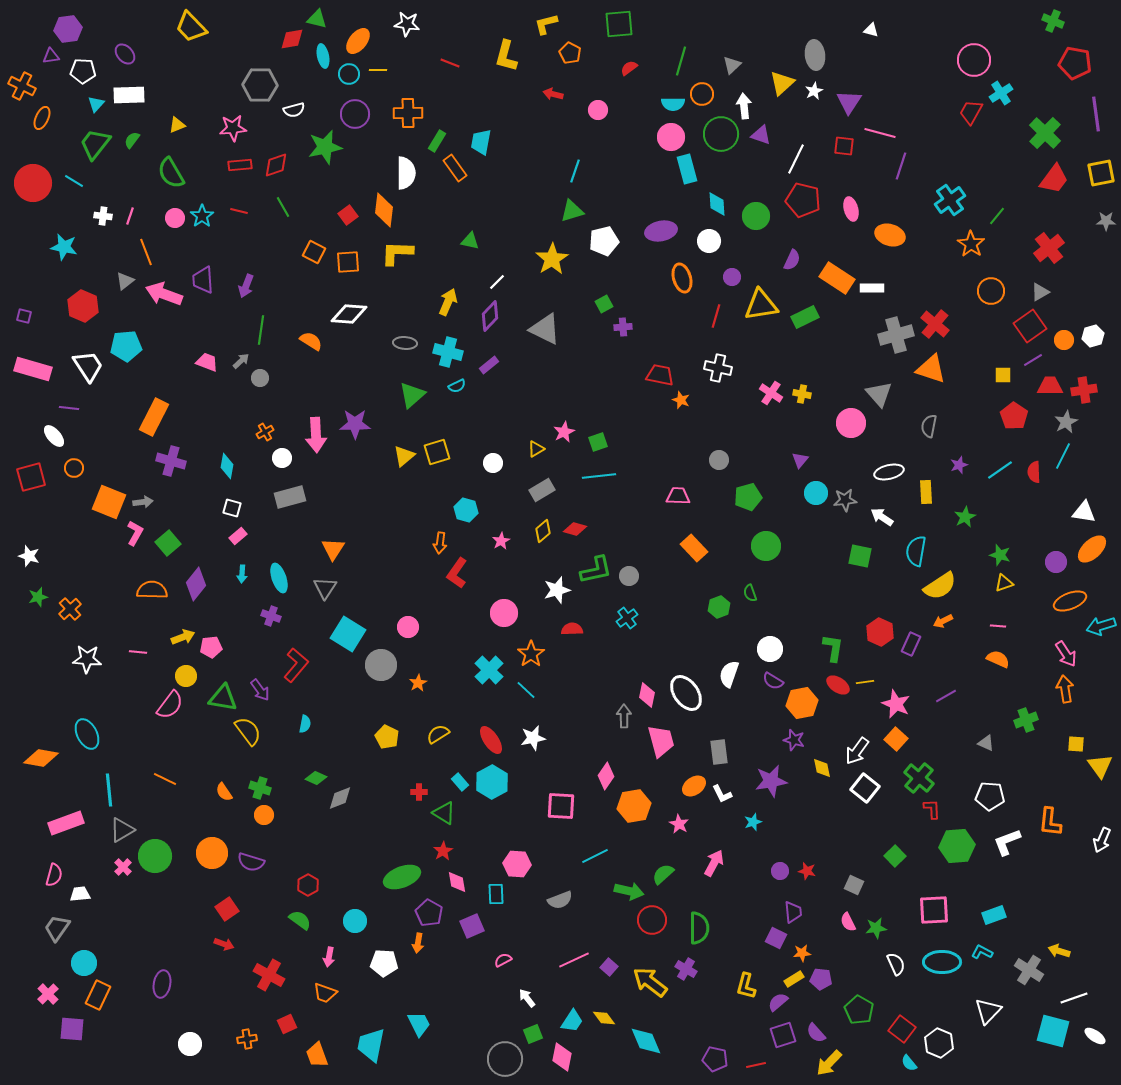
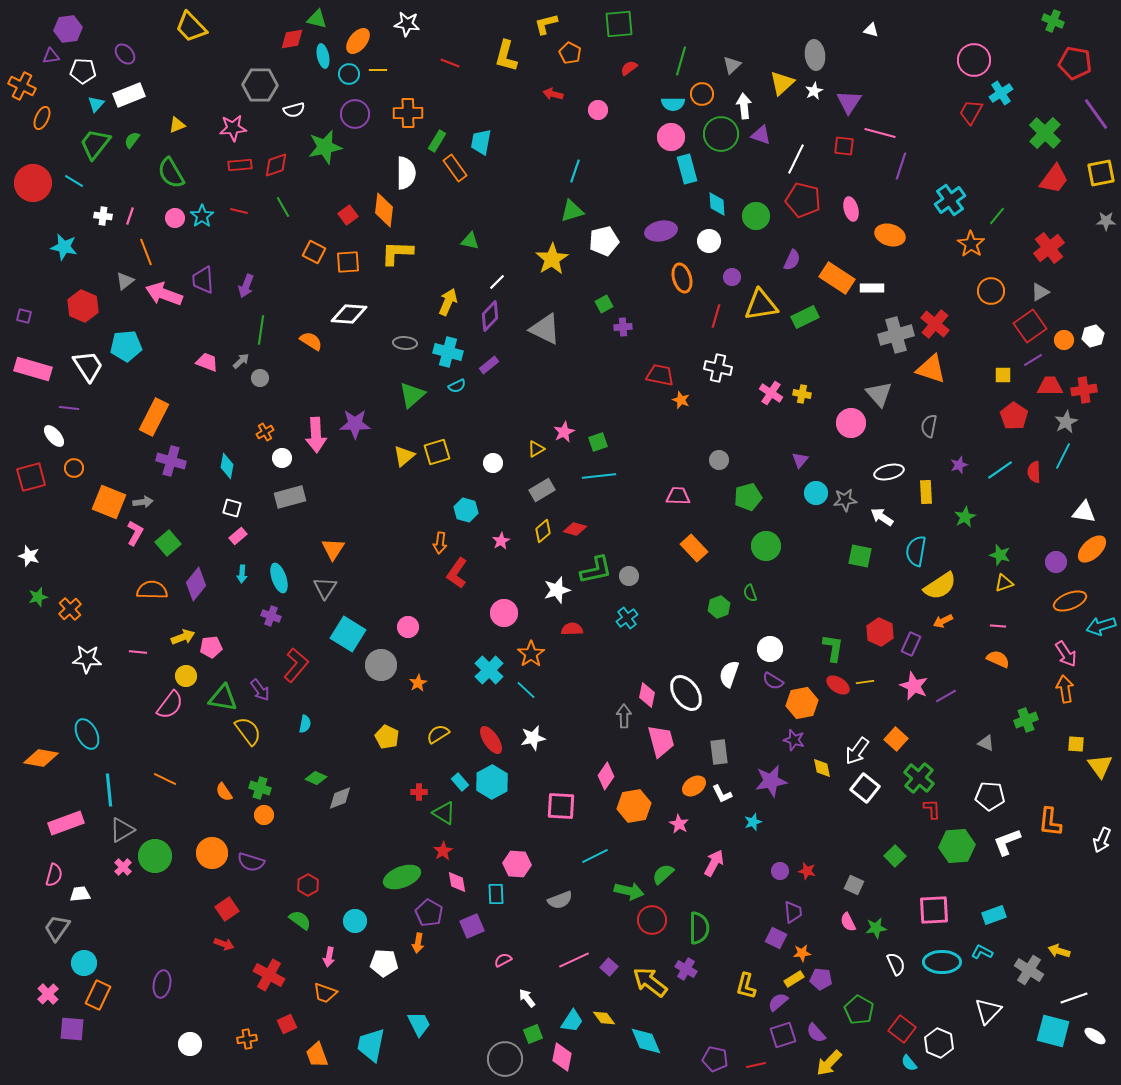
white rectangle at (129, 95): rotated 20 degrees counterclockwise
purple line at (1096, 114): rotated 28 degrees counterclockwise
pink star at (896, 704): moved 18 px right, 18 px up
